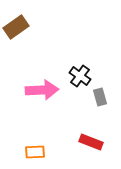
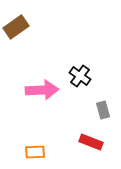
gray rectangle: moved 3 px right, 13 px down
